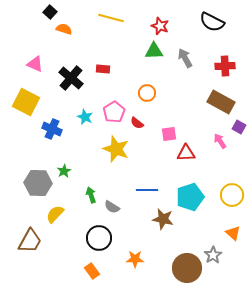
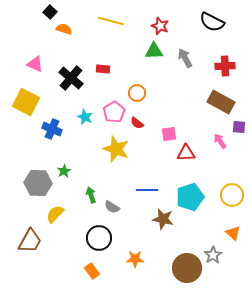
yellow line: moved 3 px down
orange circle: moved 10 px left
purple square: rotated 24 degrees counterclockwise
